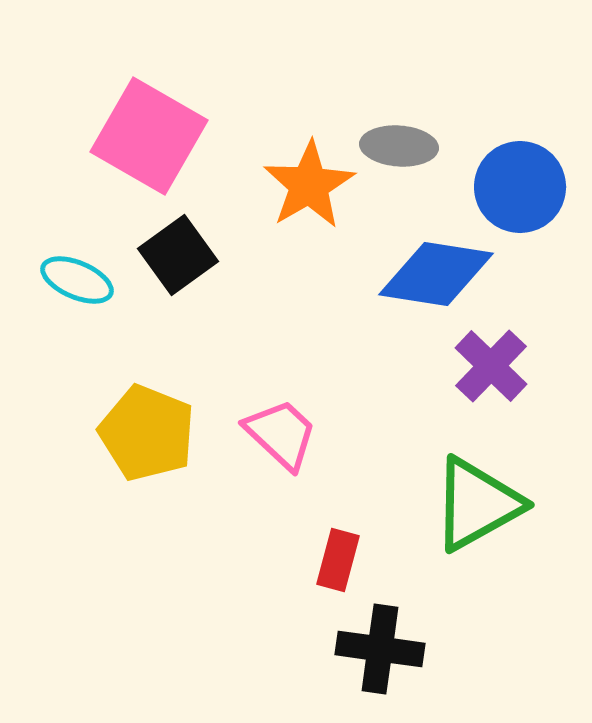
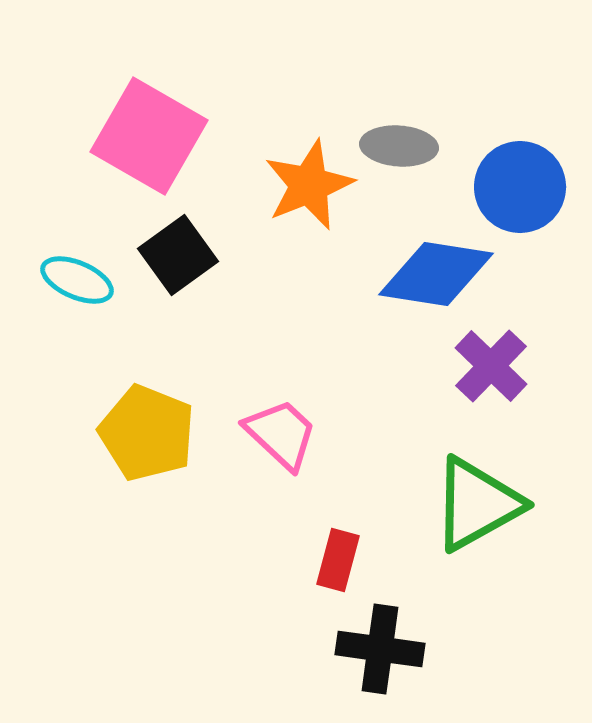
orange star: rotated 8 degrees clockwise
